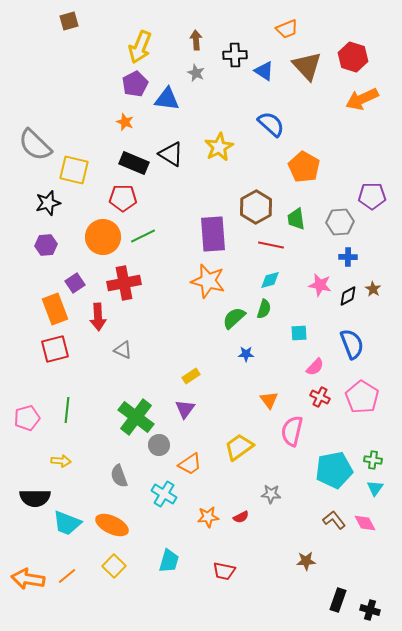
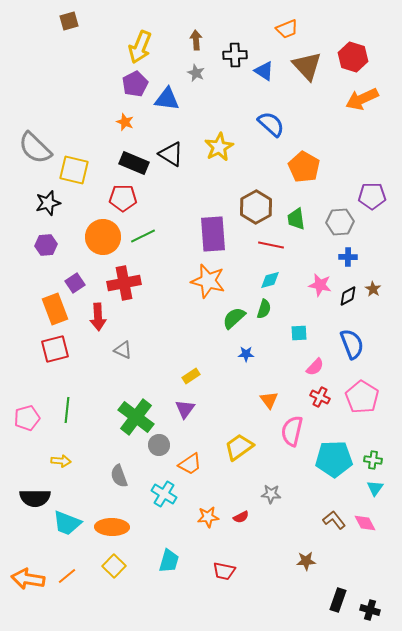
gray semicircle at (35, 145): moved 3 px down
cyan pentagon at (334, 470): moved 11 px up; rotated 9 degrees clockwise
orange ellipse at (112, 525): moved 2 px down; rotated 24 degrees counterclockwise
